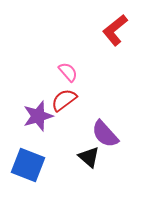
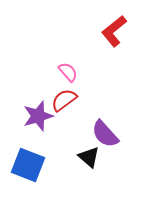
red L-shape: moved 1 px left, 1 px down
